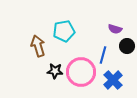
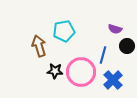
brown arrow: moved 1 px right
